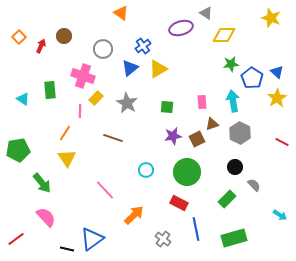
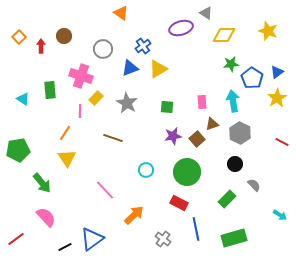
yellow star at (271, 18): moved 3 px left, 13 px down
red arrow at (41, 46): rotated 24 degrees counterclockwise
blue triangle at (130, 68): rotated 18 degrees clockwise
blue triangle at (277, 72): rotated 40 degrees clockwise
pink cross at (83, 76): moved 2 px left
brown square at (197, 139): rotated 14 degrees counterclockwise
black circle at (235, 167): moved 3 px up
black line at (67, 249): moved 2 px left, 2 px up; rotated 40 degrees counterclockwise
